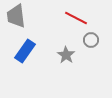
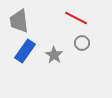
gray trapezoid: moved 3 px right, 5 px down
gray circle: moved 9 px left, 3 px down
gray star: moved 12 px left
